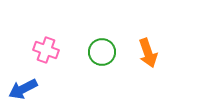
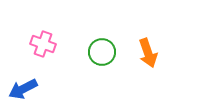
pink cross: moved 3 px left, 6 px up
